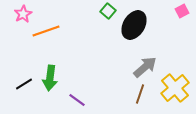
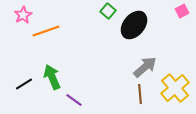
pink star: moved 1 px down
black ellipse: rotated 8 degrees clockwise
green arrow: moved 2 px right, 1 px up; rotated 150 degrees clockwise
brown line: rotated 24 degrees counterclockwise
purple line: moved 3 px left
